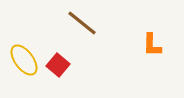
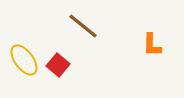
brown line: moved 1 px right, 3 px down
